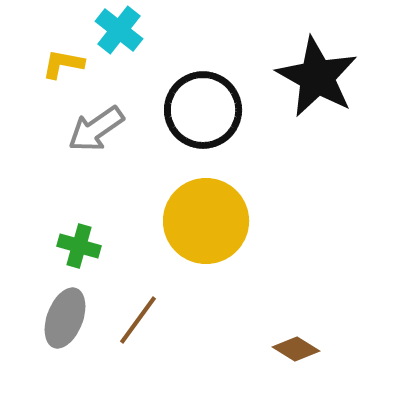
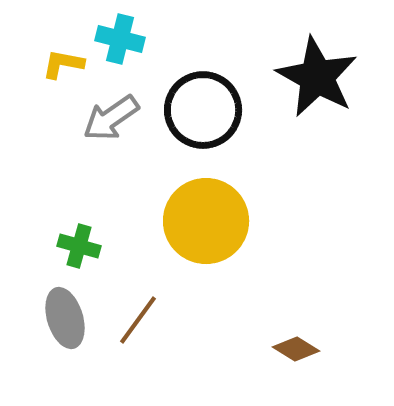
cyan cross: moved 1 px right, 9 px down; rotated 24 degrees counterclockwise
gray arrow: moved 15 px right, 11 px up
gray ellipse: rotated 38 degrees counterclockwise
